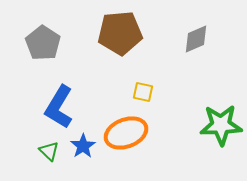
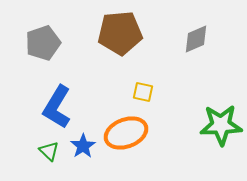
gray pentagon: rotated 20 degrees clockwise
blue L-shape: moved 2 px left
